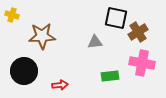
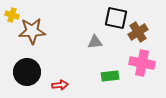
brown star: moved 10 px left, 5 px up
black circle: moved 3 px right, 1 px down
